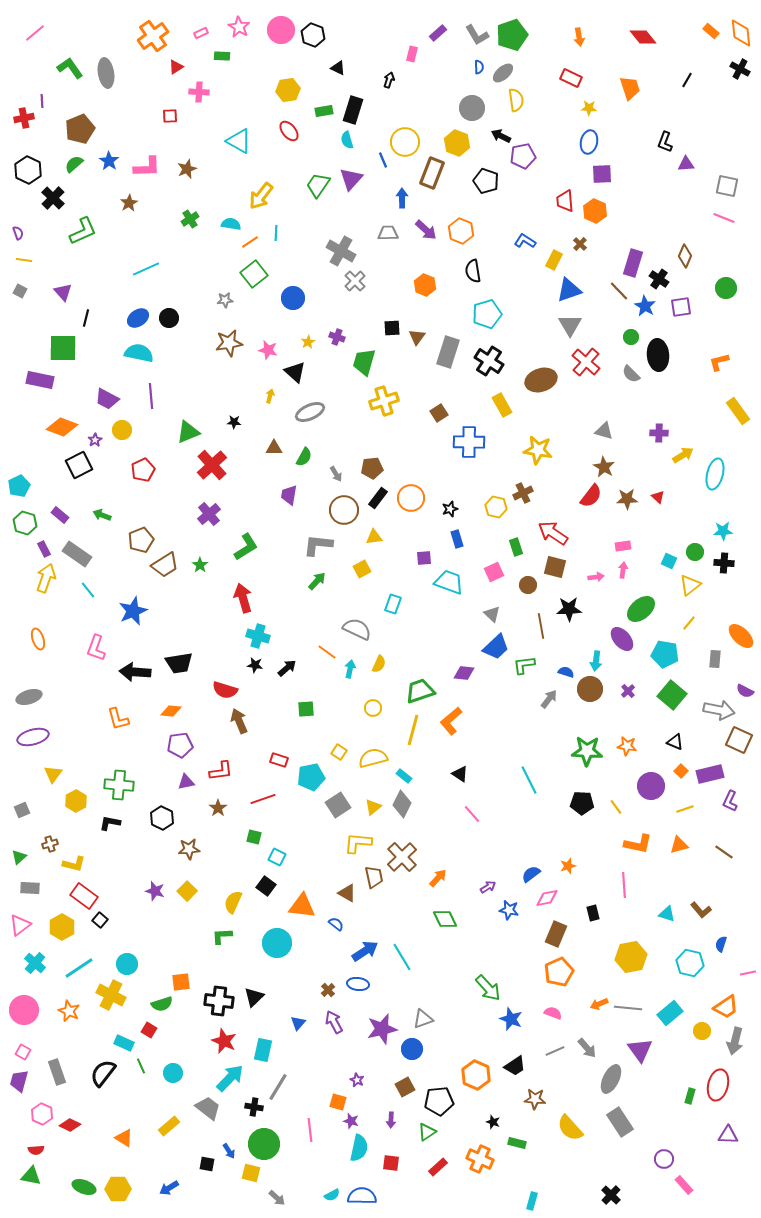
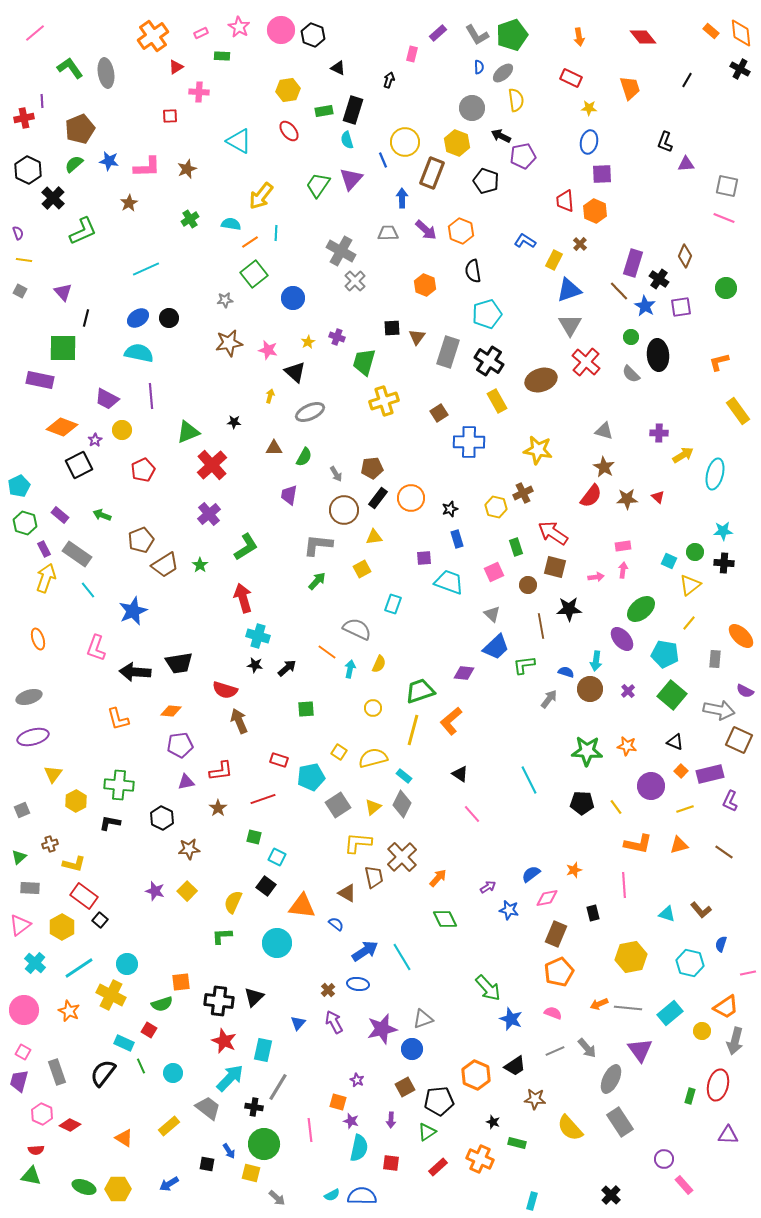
blue star at (109, 161): rotated 24 degrees counterclockwise
yellow rectangle at (502, 405): moved 5 px left, 4 px up
orange star at (568, 866): moved 6 px right, 4 px down
blue arrow at (169, 1188): moved 4 px up
